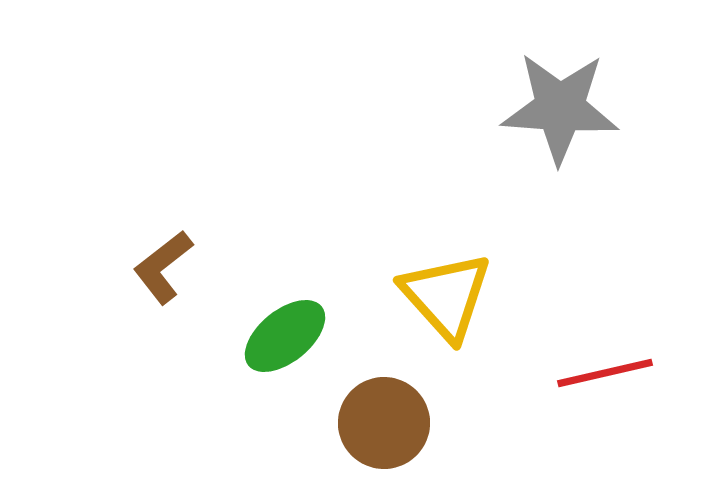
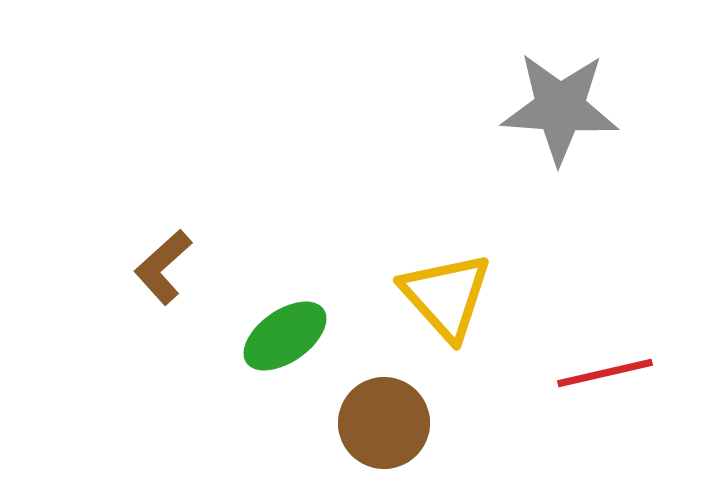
brown L-shape: rotated 4 degrees counterclockwise
green ellipse: rotated 4 degrees clockwise
